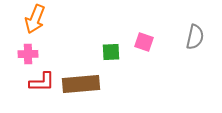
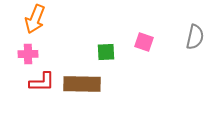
green square: moved 5 px left
brown rectangle: moved 1 px right; rotated 6 degrees clockwise
